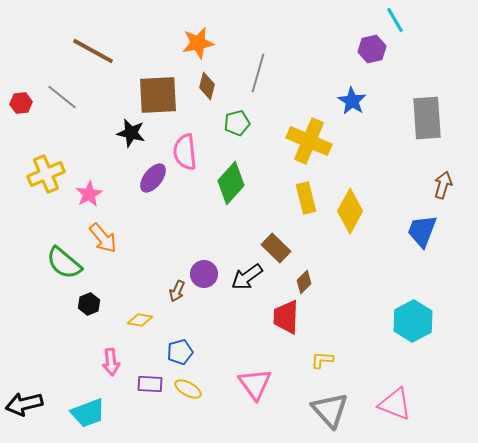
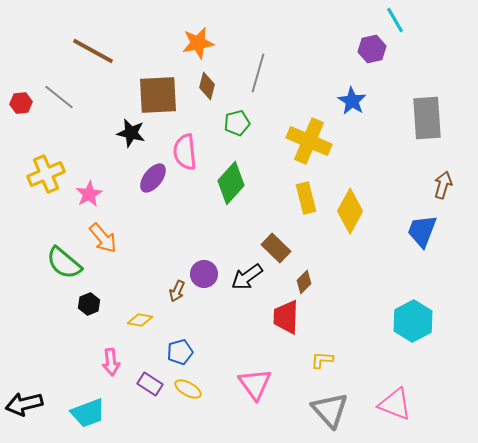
gray line at (62, 97): moved 3 px left
purple rectangle at (150, 384): rotated 30 degrees clockwise
